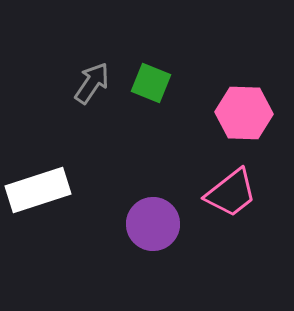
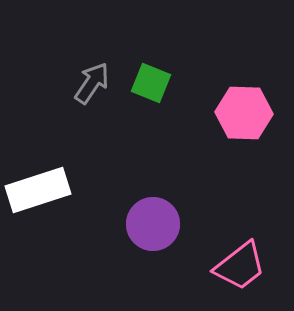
pink trapezoid: moved 9 px right, 73 px down
